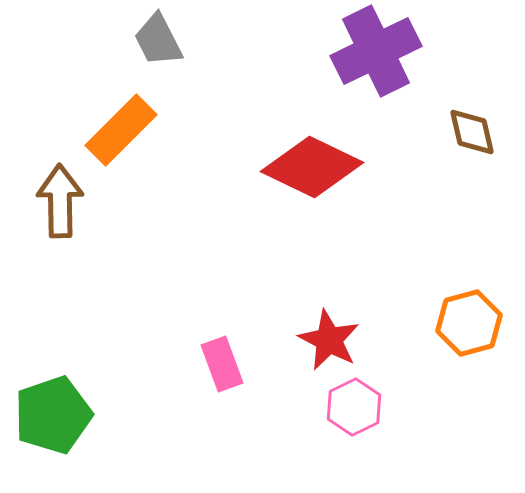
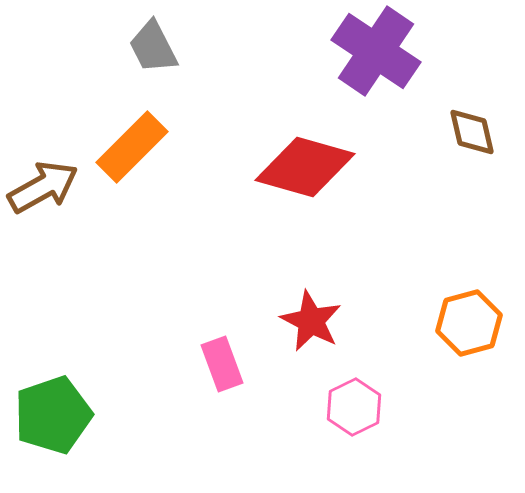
gray trapezoid: moved 5 px left, 7 px down
purple cross: rotated 30 degrees counterclockwise
orange rectangle: moved 11 px right, 17 px down
red diamond: moved 7 px left; rotated 10 degrees counterclockwise
brown arrow: moved 17 px left, 14 px up; rotated 62 degrees clockwise
red star: moved 18 px left, 19 px up
